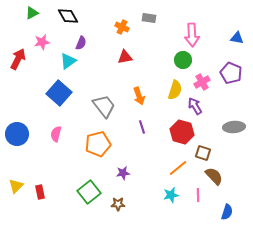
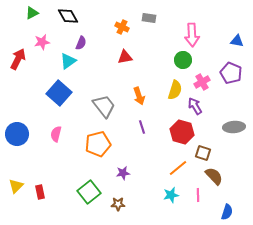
blue triangle: moved 3 px down
